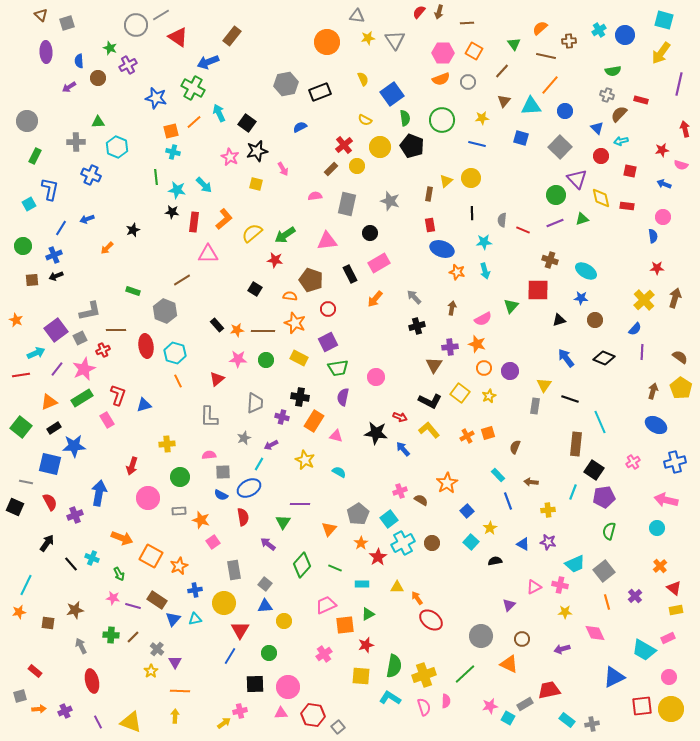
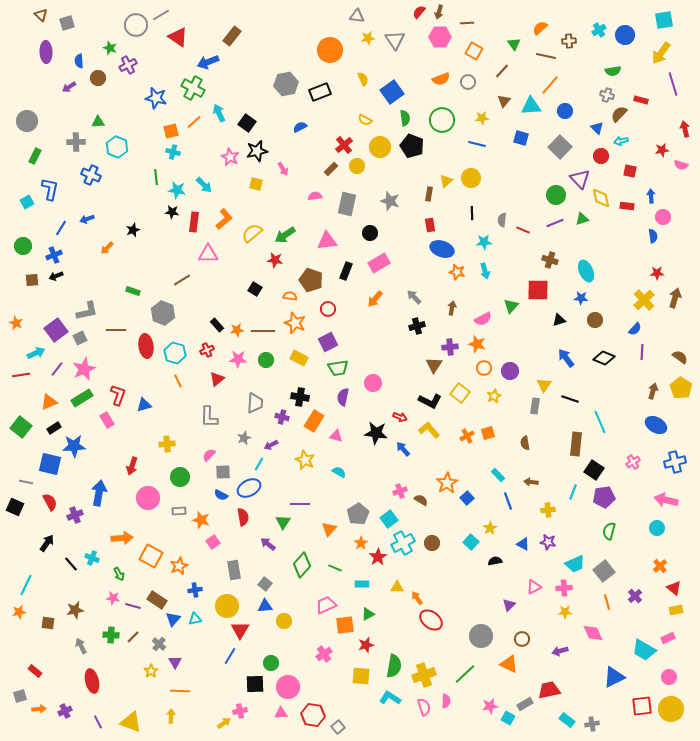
cyan square at (664, 20): rotated 24 degrees counterclockwise
orange circle at (327, 42): moved 3 px right, 8 px down
pink hexagon at (443, 53): moved 3 px left, 16 px up
purple line at (679, 84): moved 6 px left; rotated 30 degrees counterclockwise
blue square at (392, 94): moved 2 px up
purple triangle at (577, 179): moved 3 px right
blue arrow at (664, 184): moved 13 px left, 12 px down; rotated 64 degrees clockwise
cyan square at (29, 204): moved 2 px left, 2 px up
red star at (657, 268): moved 5 px down
cyan ellipse at (586, 271): rotated 35 degrees clockwise
black rectangle at (350, 274): moved 4 px left, 3 px up; rotated 48 degrees clockwise
gray L-shape at (90, 311): moved 3 px left
gray hexagon at (165, 311): moved 2 px left, 2 px down
orange star at (16, 320): moved 3 px down
red cross at (103, 350): moved 104 px right
pink circle at (376, 377): moved 3 px left, 6 px down
yellow star at (489, 396): moved 5 px right
brown semicircle at (515, 447): moved 10 px right, 4 px up; rotated 32 degrees counterclockwise
pink semicircle at (209, 455): rotated 40 degrees counterclockwise
blue square at (467, 511): moved 13 px up
orange arrow at (122, 538): rotated 25 degrees counterclockwise
pink cross at (560, 585): moved 4 px right, 3 px down; rotated 14 degrees counterclockwise
yellow circle at (224, 603): moved 3 px right, 3 px down
pink diamond at (595, 633): moved 2 px left
gray cross at (157, 649): moved 2 px right, 5 px up
purple arrow at (562, 649): moved 2 px left, 2 px down
green circle at (269, 653): moved 2 px right, 10 px down
yellow arrow at (175, 716): moved 4 px left
